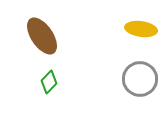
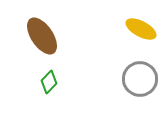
yellow ellipse: rotated 20 degrees clockwise
